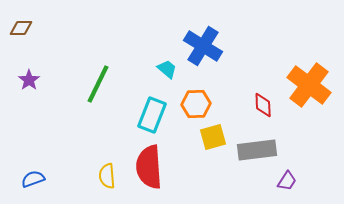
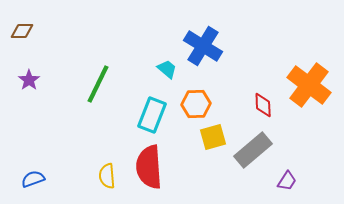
brown diamond: moved 1 px right, 3 px down
gray rectangle: moved 4 px left; rotated 33 degrees counterclockwise
